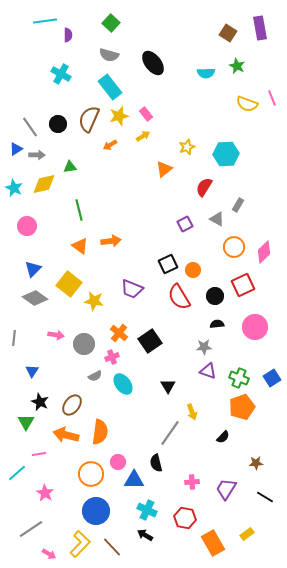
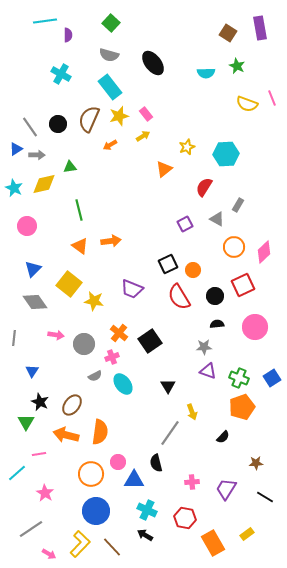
gray diamond at (35, 298): moved 4 px down; rotated 20 degrees clockwise
